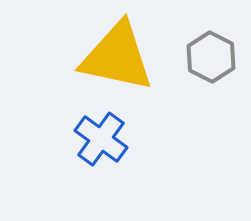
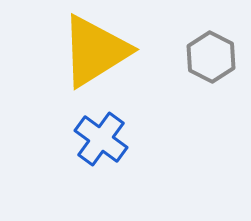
yellow triangle: moved 22 px left, 6 px up; rotated 44 degrees counterclockwise
